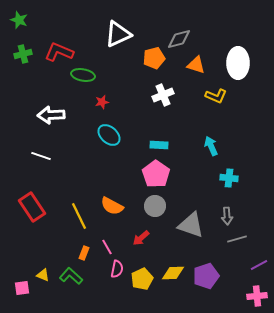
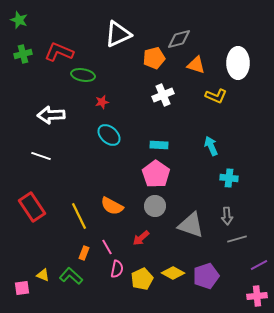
yellow diamond: rotated 30 degrees clockwise
